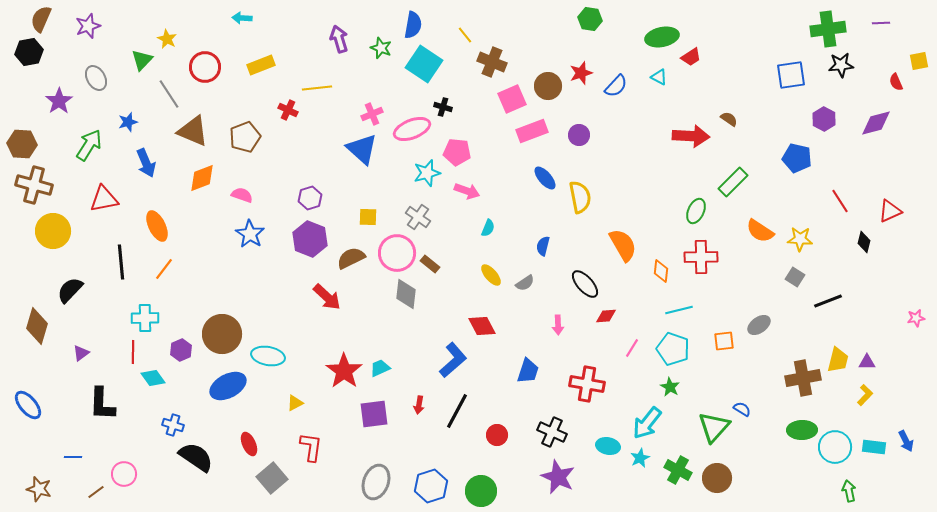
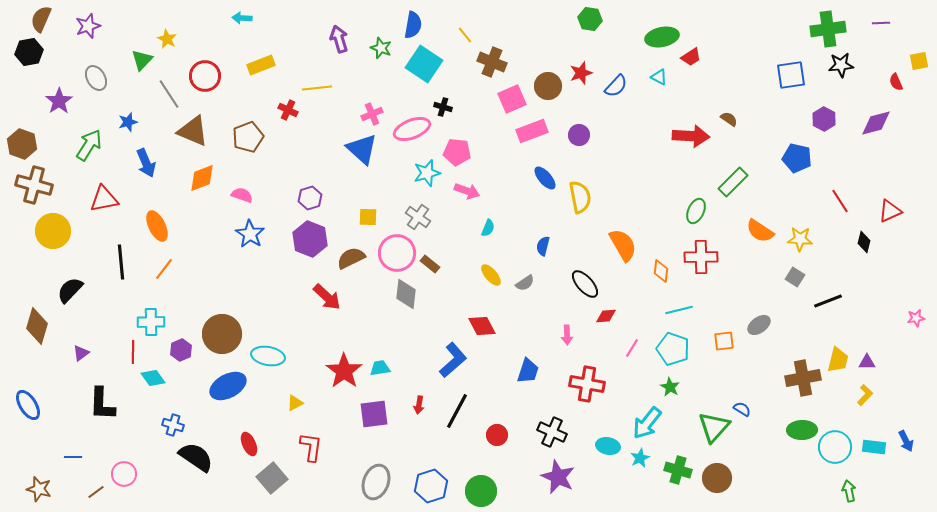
red circle at (205, 67): moved 9 px down
brown pentagon at (245, 137): moved 3 px right
brown hexagon at (22, 144): rotated 16 degrees clockwise
cyan cross at (145, 318): moved 6 px right, 4 px down
pink arrow at (558, 325): moved 9 px right, 10 px down
cyan trapezoid at (380, 368): rotated 15 degrees clockwise
blue ellipse at (28, 405): rotated 8 degrees clockwise
green cross at (678, 470): rotated 12 degrees counterclockwise
